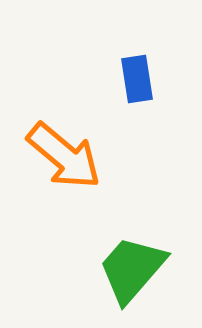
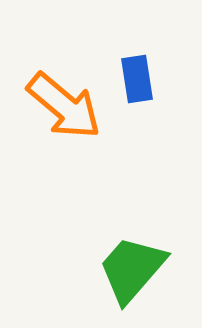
orange arrow: moved 50 px up
